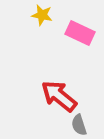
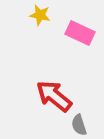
yellow star: moved 2 px left
red arrow: moved 5 px left
